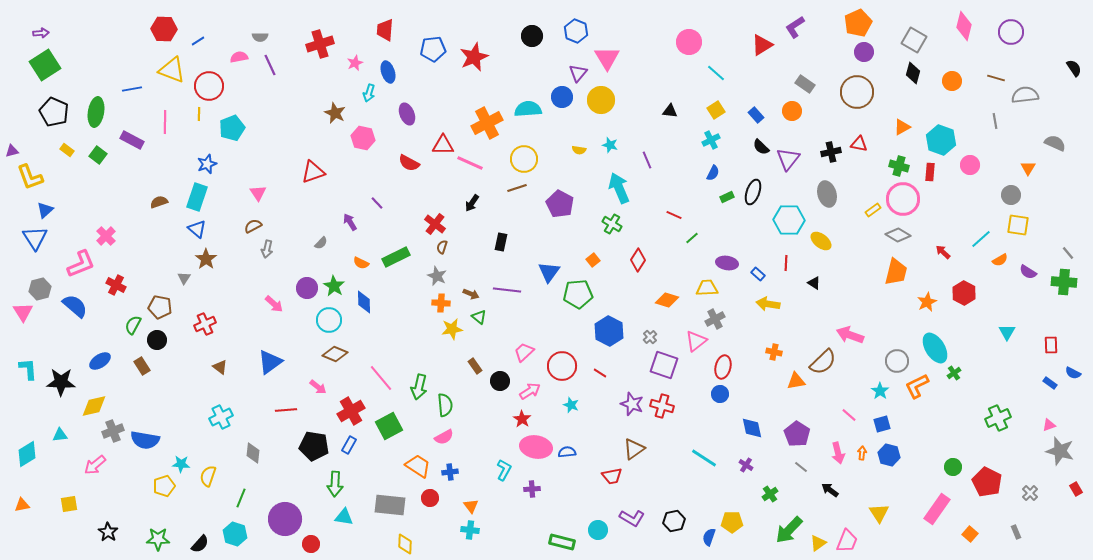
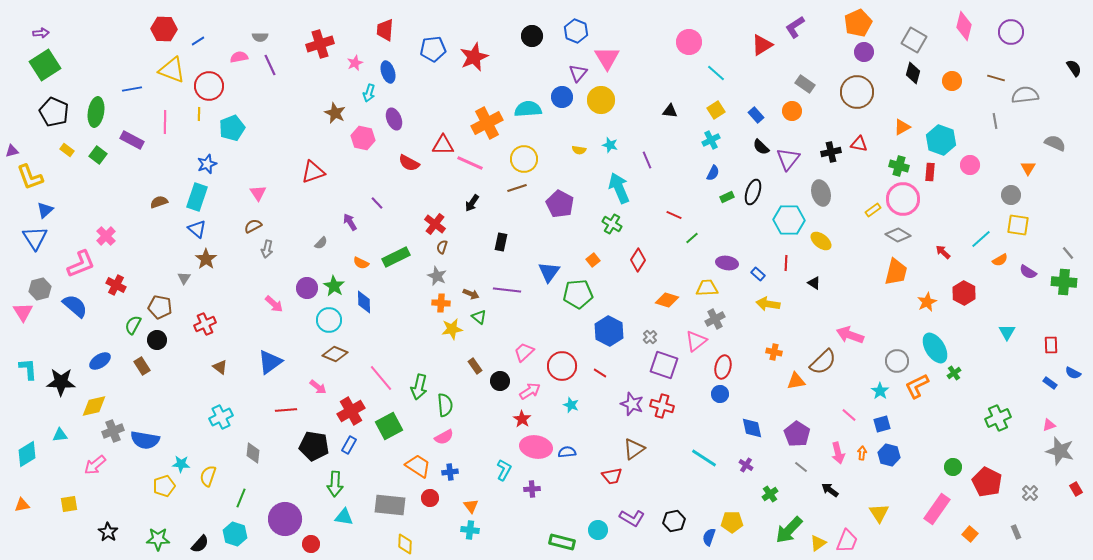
purple ellipse at (407, 114): moved 13 px left, 5 px down
gray ellipse at (827, 194): moved 6 px left, 1 px up
